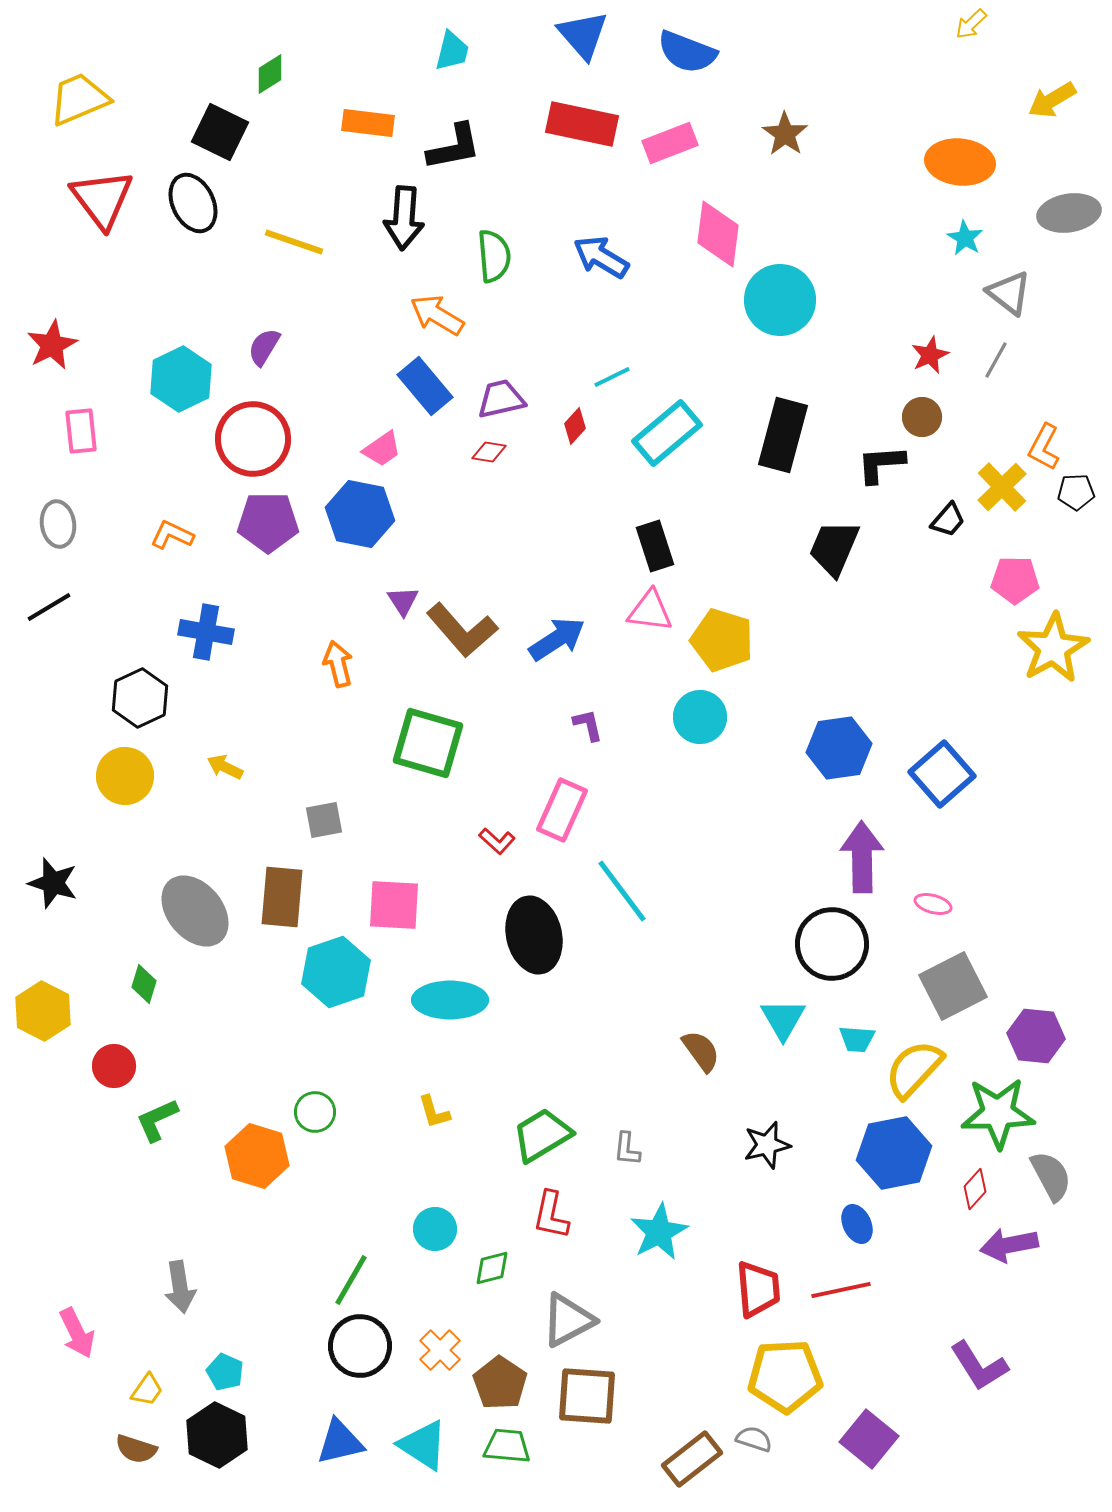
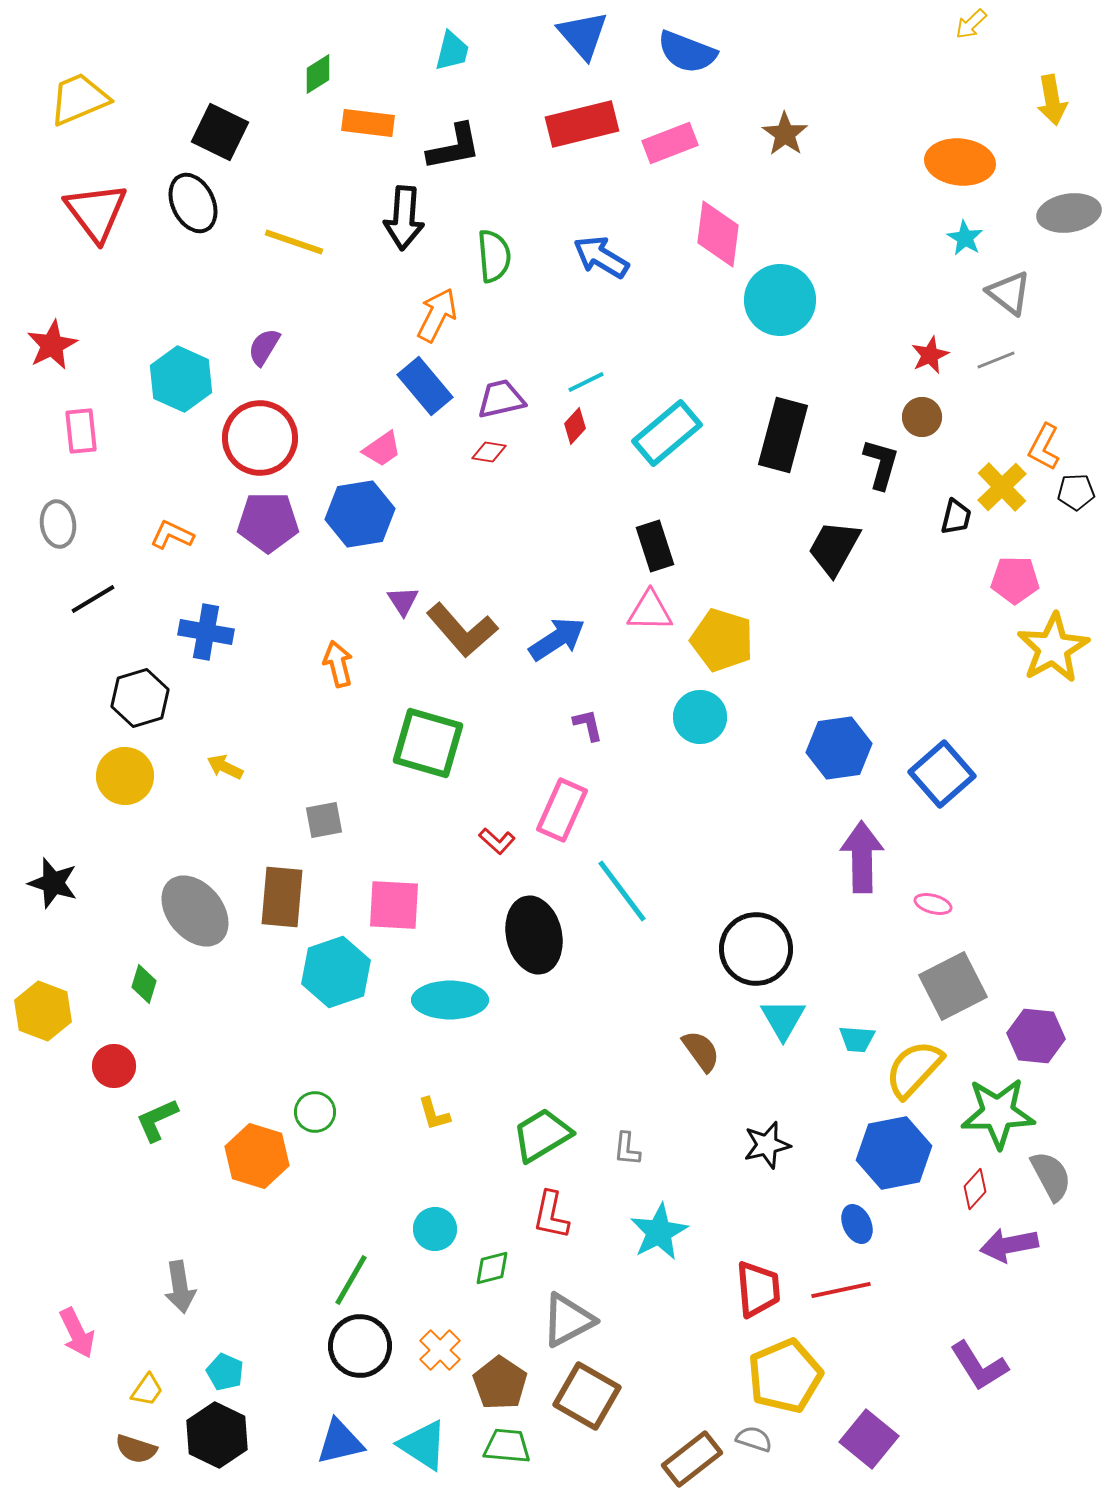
green diamond at (270, 74): moved 48 px right
yellow arrow at (1052, 100): rotated 69 degrees counterclockwise
red rectangle at (582, 124): rotated 26 degrees counterclockwise
red triangle at (102, 199): moved 6 px left, 13 px down
orange arrow at (437, 315): rotated 86 degrees clockwise
gray line at (996, 360): rotated 39 degrees clockwise
cyan line at (612, 377): moved 26 px left, 5 px down
cyan hexagon at (181, 379): rotated 10 degrees counterclockwise
red circle at (253, 439): moved 7 px right, 1 px up
black L-shape at (881, 464): rotated 110 degrees clockwise
blue hexagon at (360, 514): rotated 20 degrees counterclockwise
black trapezoid at (948, 520): moved 8 px right, 3 px up; rotated 27 degrees counterclockwise
black trapezoid at (834, 548): rotated 6 degrees clockwise
black line at (49, 607): moved 44 px right, 8 px up
pink triangle at (650, 611): rotated 6 degrees counterclockwise
black hexagon at (140, 698): rotated 8 degrees clockwise
black circle at (832, 944): moved 76 px left, 5 px down
yellow hexagon at (43, 1011): rotated 6 degrees counterclockwise
yellow L-shape at (434, 1112): moved 2 px down
yellow pentagon at (785, 1376): rotated 20 degrees counterclockwise
brown square at (587, 1396): rotated 26 degrees clockwise
